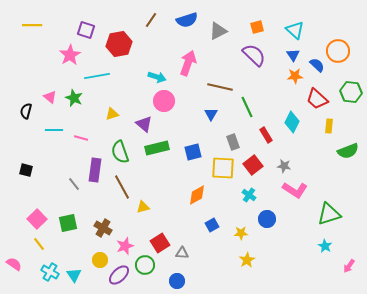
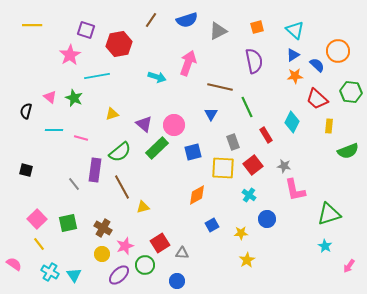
purple semicircle at (254, 55): moved 6 px down; rotated 35 degrees clockwise
blue triangle at (293, 55): rotated 32 degrees clockwise
pink circle at (164, 101): moved 10 px right, 24 px down
green rectangle at (157, 148): rotated 30 degrees counterclockwise
green semicircle at (120, 152): rotated 110 degrees counterclockwise
pink L-shape at (295, 190): rotated 45 degrees clockwise
yellow circle at (100, 260): moved 2 px right, 6 px up
